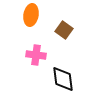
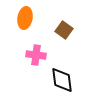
orange ellipse: moved 6 px left, 3 px down
black diamond: moved 1 px left, 1 px down
